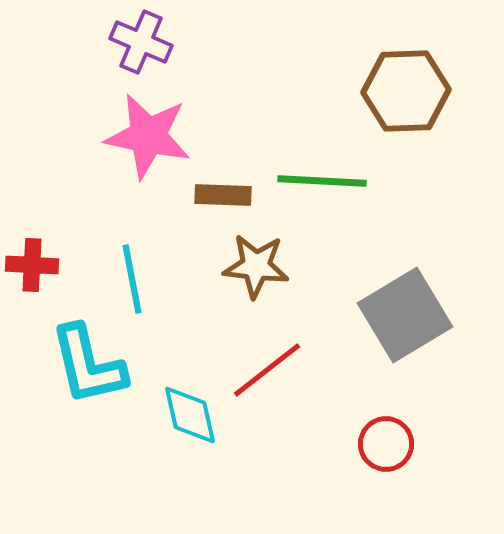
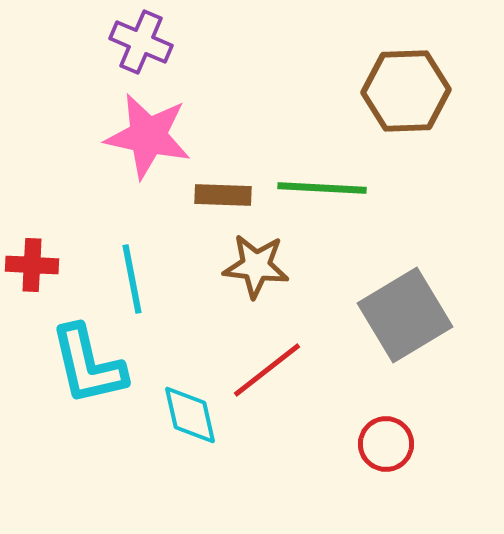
green line: moved 7 px down
